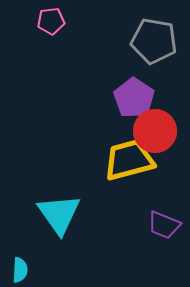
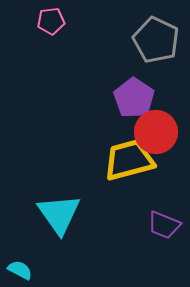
gray pentagon: moved 2 px right, 1 px up; rotated 15 degrees clockwise
red circle: moved 1 px right, 1 px down
cyan semicircle: rotated 65 degrees counterclockwise
